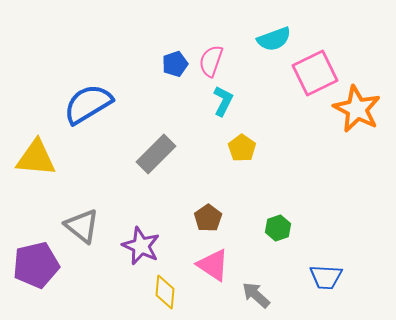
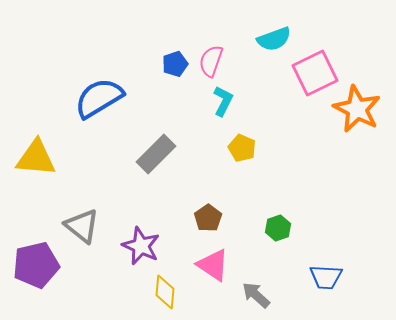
blue semicircle: moved 11 px right, 6 px up
yellow pentagon: rotated 12 degrees counterclockwise
